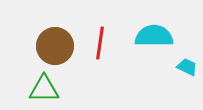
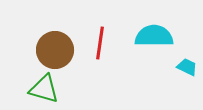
brown circle: moved 4 px down
green triangle: rotated 16 degrees clockwise
